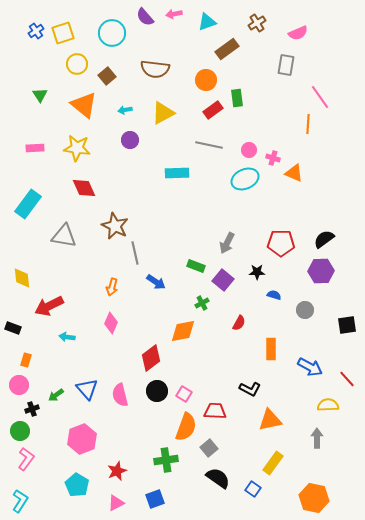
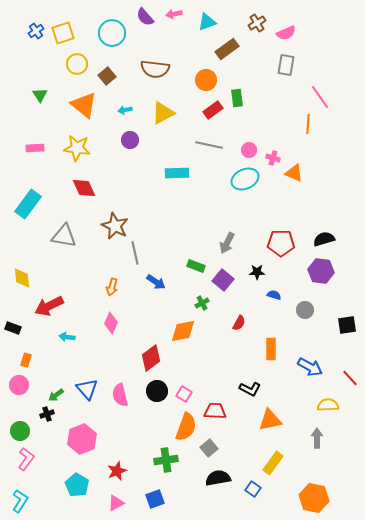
pink semicircle at (298, 33): moved 12 px left
black semicircle at (324, 239): rotated 20 degrees clockwise
purple hexagon at (321, 271): rotated 10 degrees clockwise
red line at (347, 379): moved 3 px right, 1 px up
black cross at (32, 409): moved 15 px right, 5 px down
black semicircle at (218, 478): rotated 45 degrees counterclockwise
